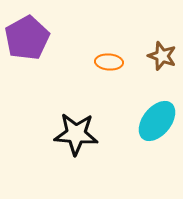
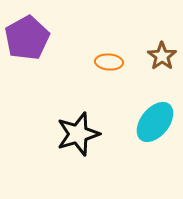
brown star: rotated 16 degrees clockwise
cyan ellipse: moved 2 px left, 1 px down
black star: moved 2 px right; rotated 21 degrees counterclockwise
